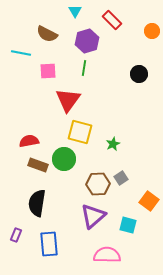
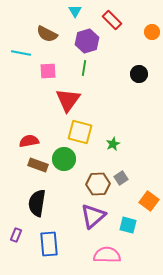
orange circle: moved 1 px down
